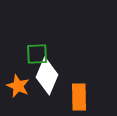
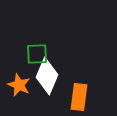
orange star: moved 1 px right, 1 px up
orange rectangle: rotated 8 degrees clockwise
